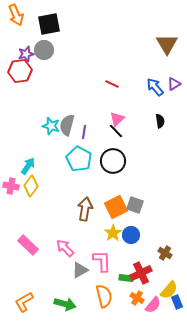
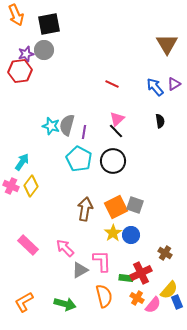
cyan arrow: moved 6 px left, 4 px up
pink cross: rotated 14 degrees clockwise
